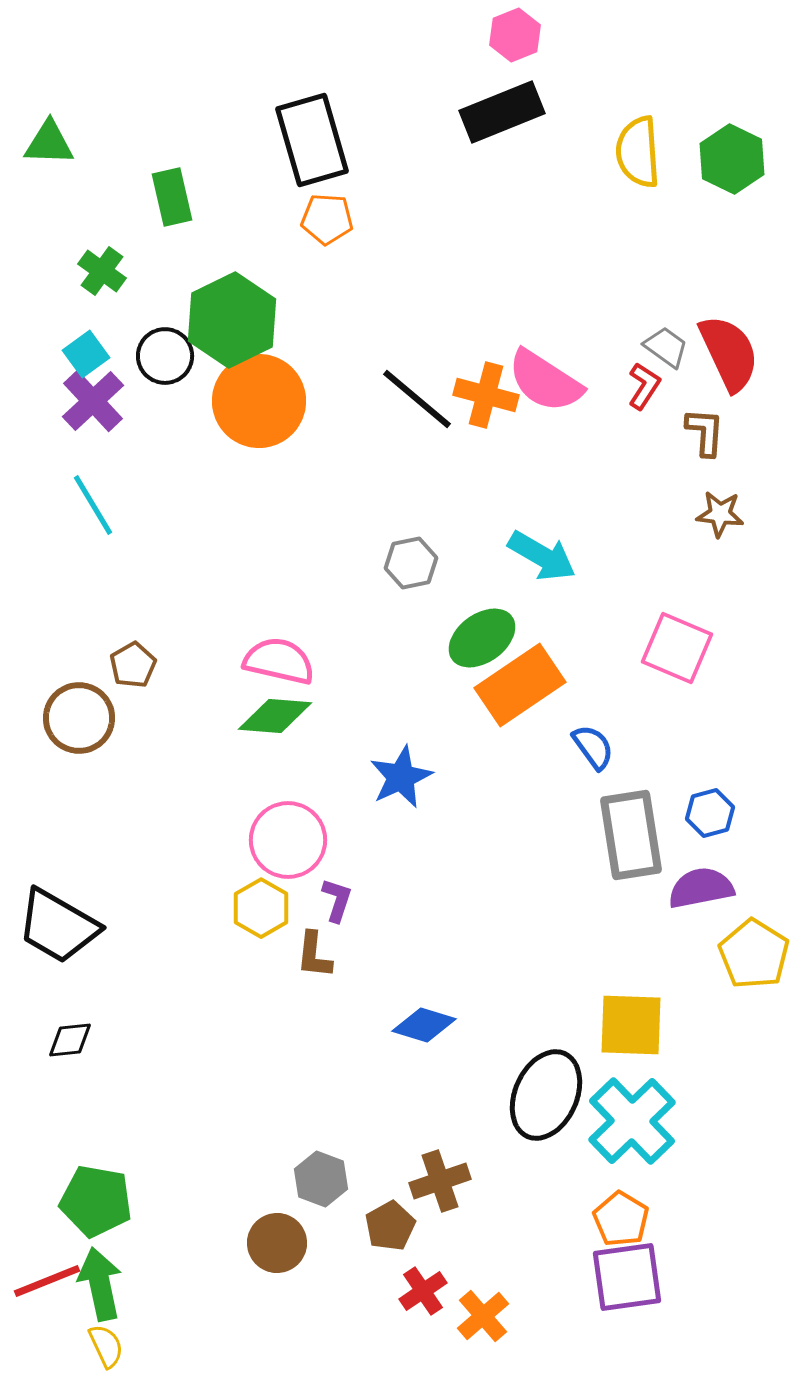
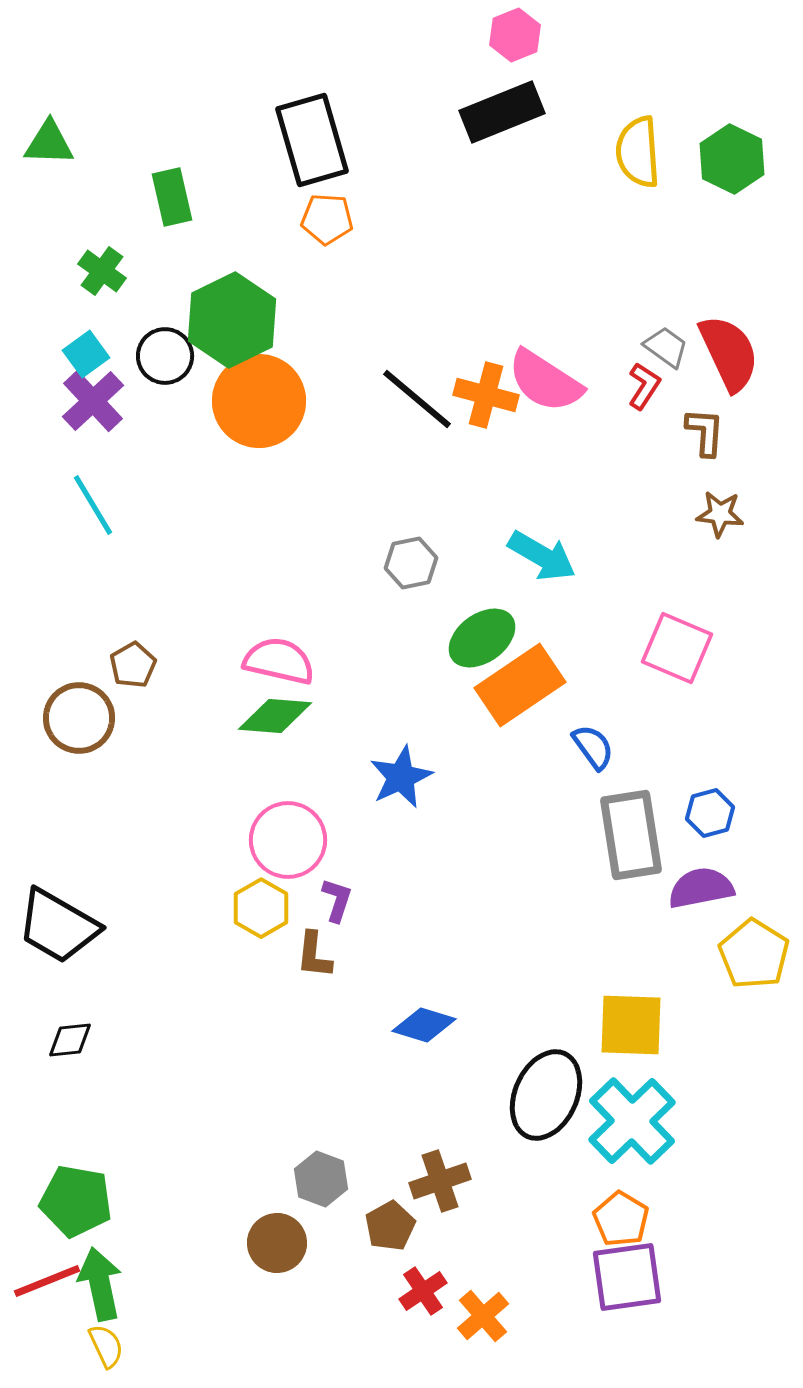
green pentagon at (96, 1201): moved 20 px left
